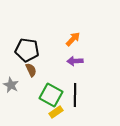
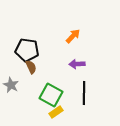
orange arrow: moved 3 px up
purple arrow: moved 2 px right, 3 px down
brown semicircle: moved 3 px up
black line: moved 9 px right, 2 px up
